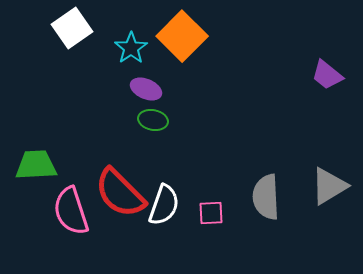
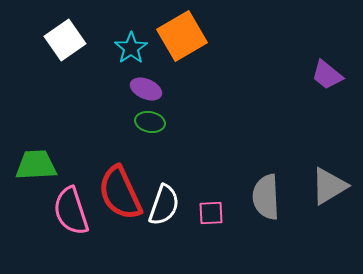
white square: moved 7 px left, 12 px down
orange square: rotated 15 degrees clockwise
green ellipse: moved 3 px left, 2 px down
red semicircle: rotated 20 degrees clockwise
